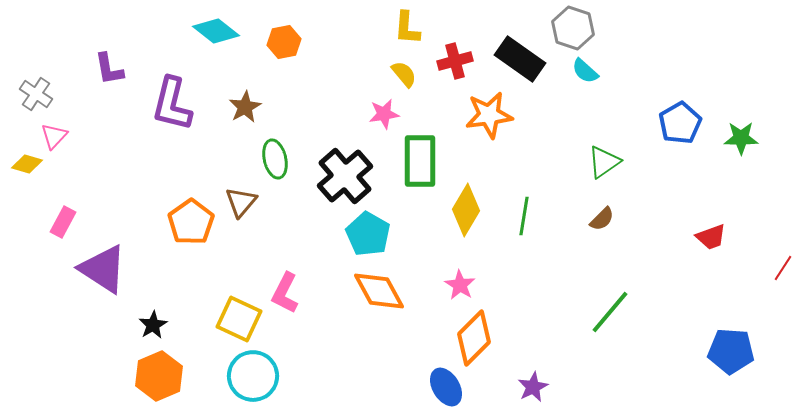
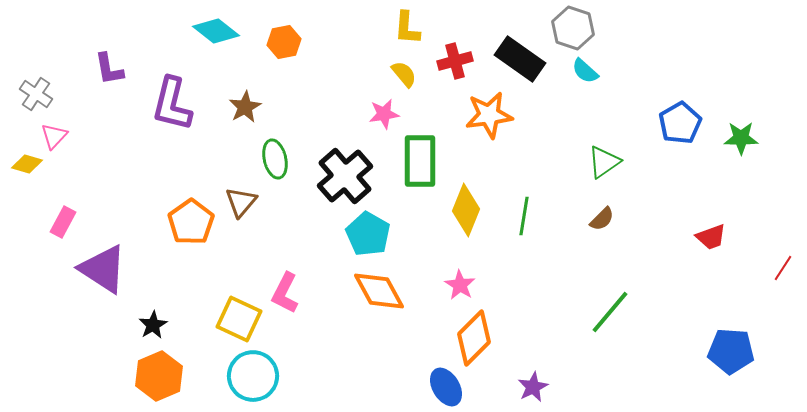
yellow diamond at (466, 210): rotated 9 degrees counterclockwise
